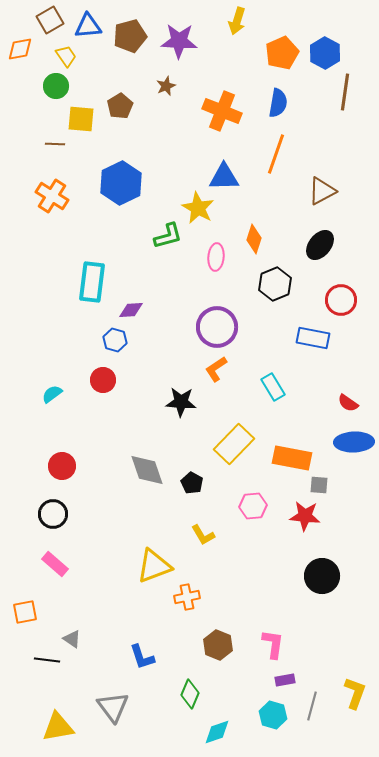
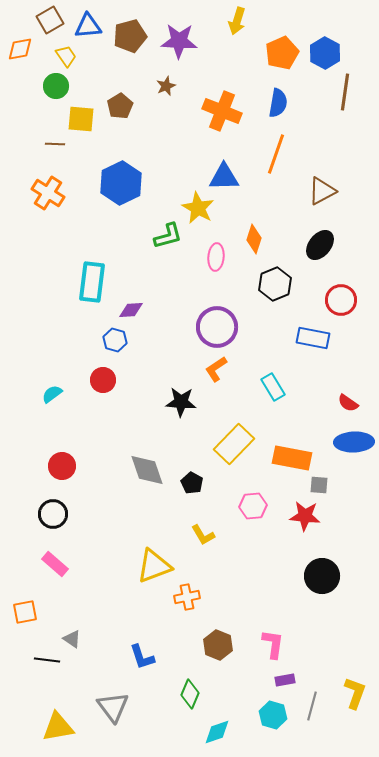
orange cross at (52, 196): moved 4 px left, 3 px up
